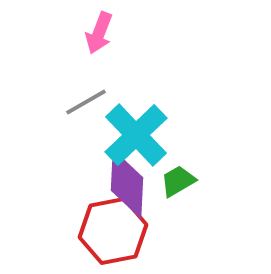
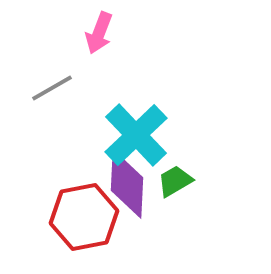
gray line: moved 34 px left, 14 px up
green trapezoid: moved 3 px left
red hexagon: moved 29 px left, 14 px up
